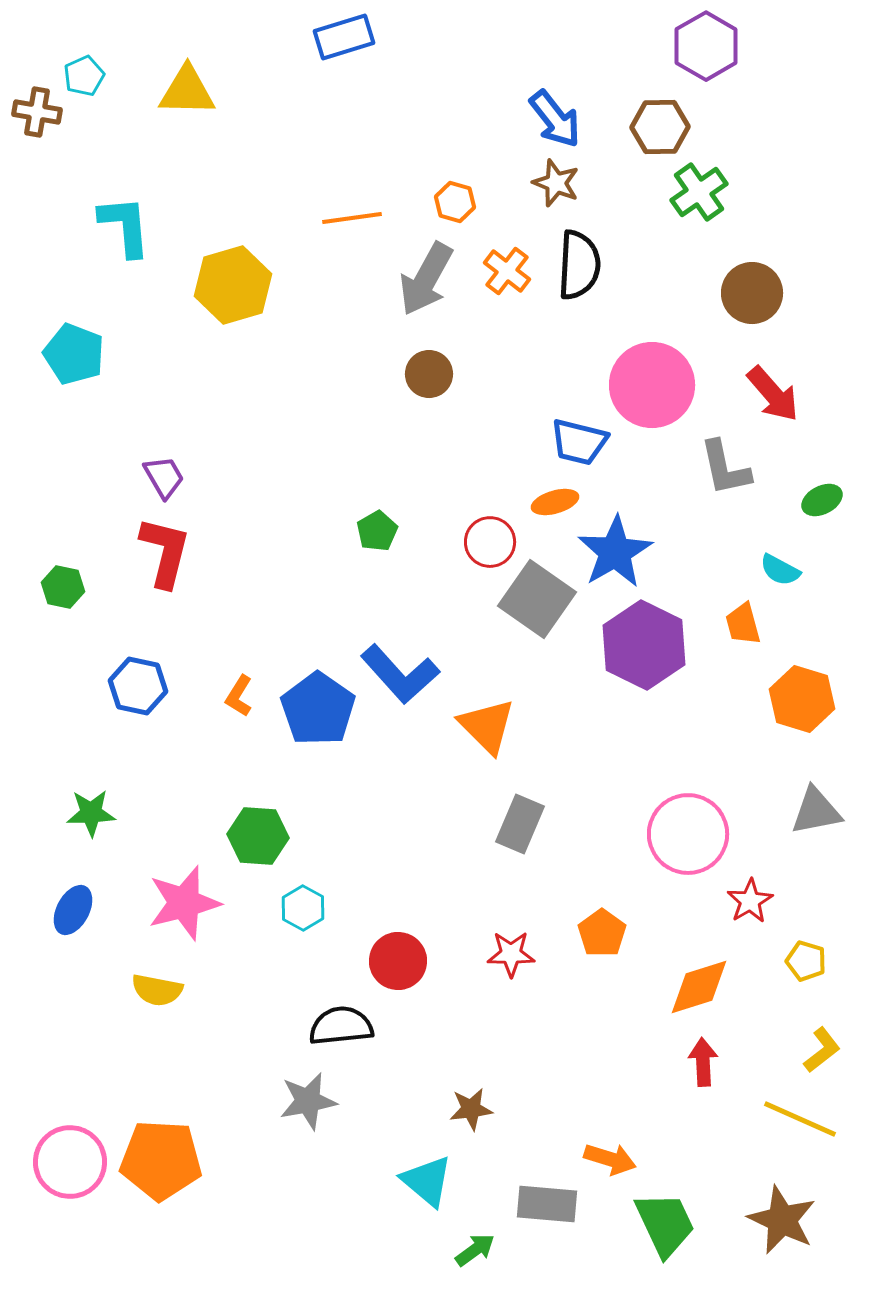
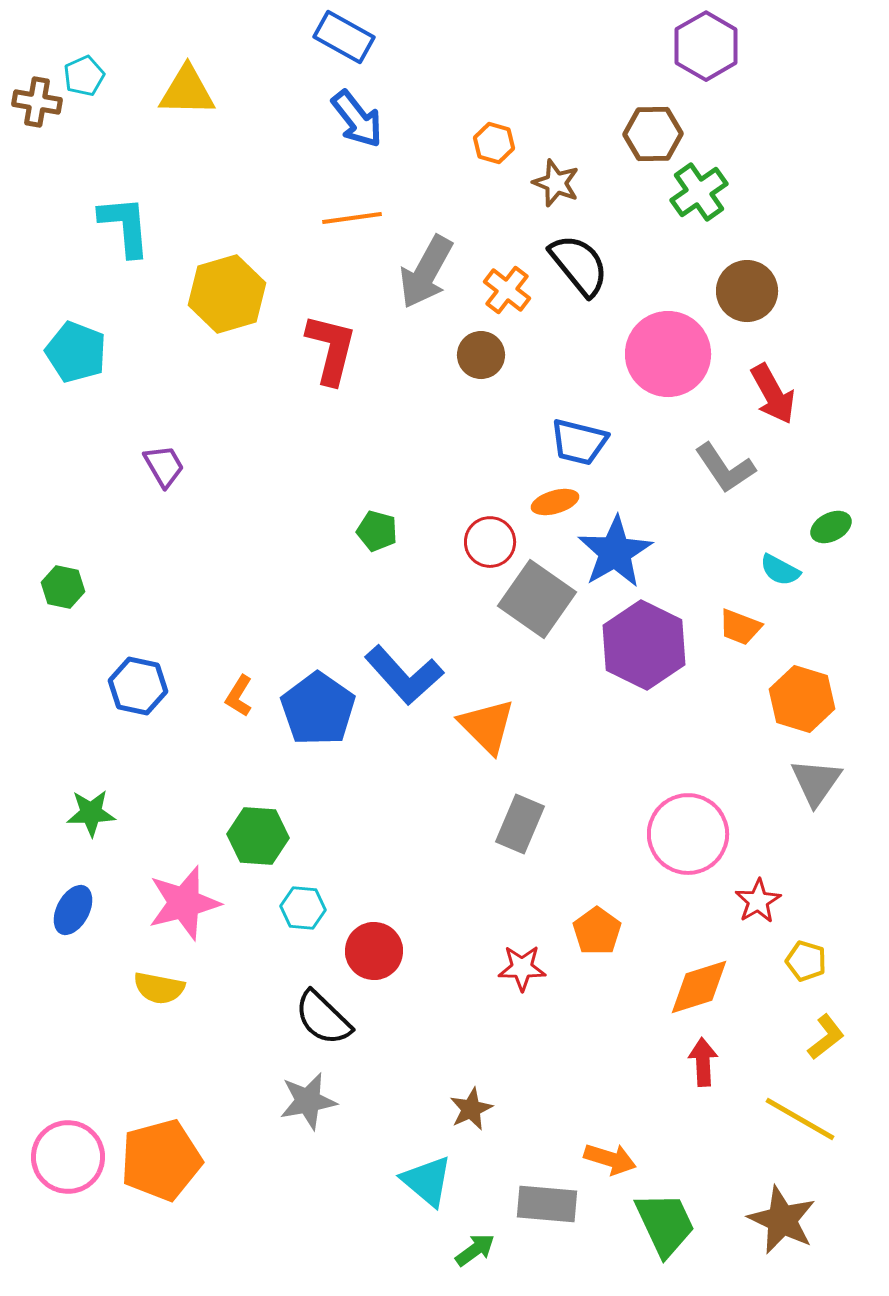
blue rectangle at (344, 37): rotated 46 degrees clockwise
brown cross at (37, 112): moved 10 px up
blue arrow at (555, 119): moved 198 px left
brown hexagon at (660, 127): moved 7 px left, 7 px down
orange hexagon at (455, 202): moved 39 px right, 59 px up
black semicircle at (579, 265): rotated 42 degrees counterclockwise
orange cross at (507, 271): moved 19 px down
gray arrow at (426, 279): moved 7 px up
yellow hexagon at (233, 285): moved 6 px left, 9 px down
brown circle at (752, 293): moved 5 px left, 2 px up
cyan pentagon at (74, 354): moved 2 px right, 2 px up
brown circle at (429, 374): moved 52 px right, 19 px up
pink circle at (652, 385): moved 16 px right, 31 px up
red arrow at (773, 394): rotated 12 degrees clockwise
gray L-shape at (725, 468): rotated 22 degrees counterclockwise
purple trapezoid at (164, 477): moved 11 px up
green ellipse at (822, 500): moved 9 px right, 27 px down
green pentagon at (377, 531): rotated 27 degrees counterclockwise
red L-shape at (165, 552): moved 166 px right, 203 px up
orange trapezoid at (743, 624): moved 3 px left, 3 px down; rotated 54 degrees counterclockwise
blue L-shape at (400, 674): moved 4 px right, 1 px down
gray triangle at (816, 811): moved 29 px up; rotated 44 degrees counterclockwise
red star at (750, 901): moved 8 px right
cyan hexagon at (303, 908): rotated 24 degrees counterclockwise
orange pentagon at (602, 933): moved 5 px left, 2 px up
red star at (511, 954): moved 11 px right, 14 px down
red circle at (398, 961): moved 24 px left, 10 px up
yellow semicircle at (157, 990): moved 2 px right, 2 px up
black semicircle at (341, 1026): moved 18 px left, 8 px up; rotated 130 degrees counterclockwise
yellow L-shape at (822, 1050): moved 4 px right, 13 px up
brown star at (471, 1109): rotated 18 degrees counterclockwise
yellow line at (800, 1119): rotated 6 degrees clockwise
orange pentagon at (161, 1160): rotated 18 degrees counterclockwise
pink circle at (70, 1162): moved 2 px left, 5 px up
